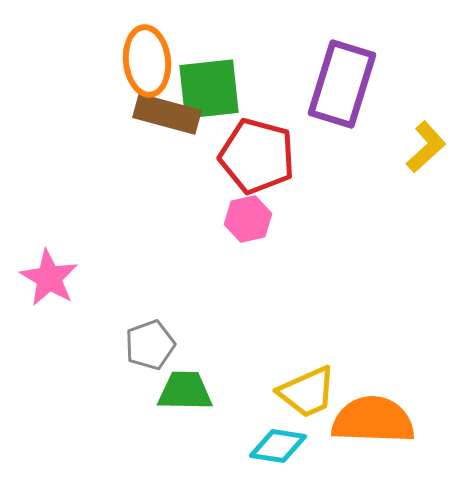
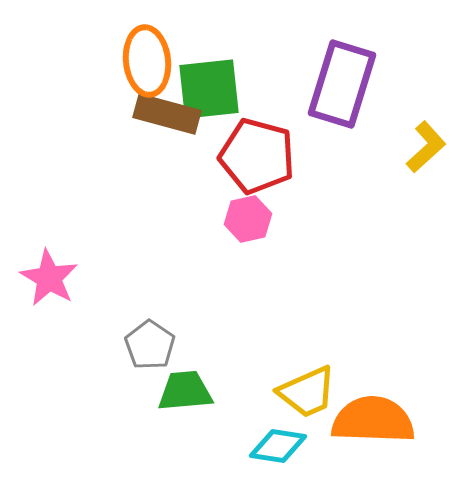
gray pentagon: rotated 18 degrees counterclockwise
green trapezoid: rotated 6 degrees counterclockwise
